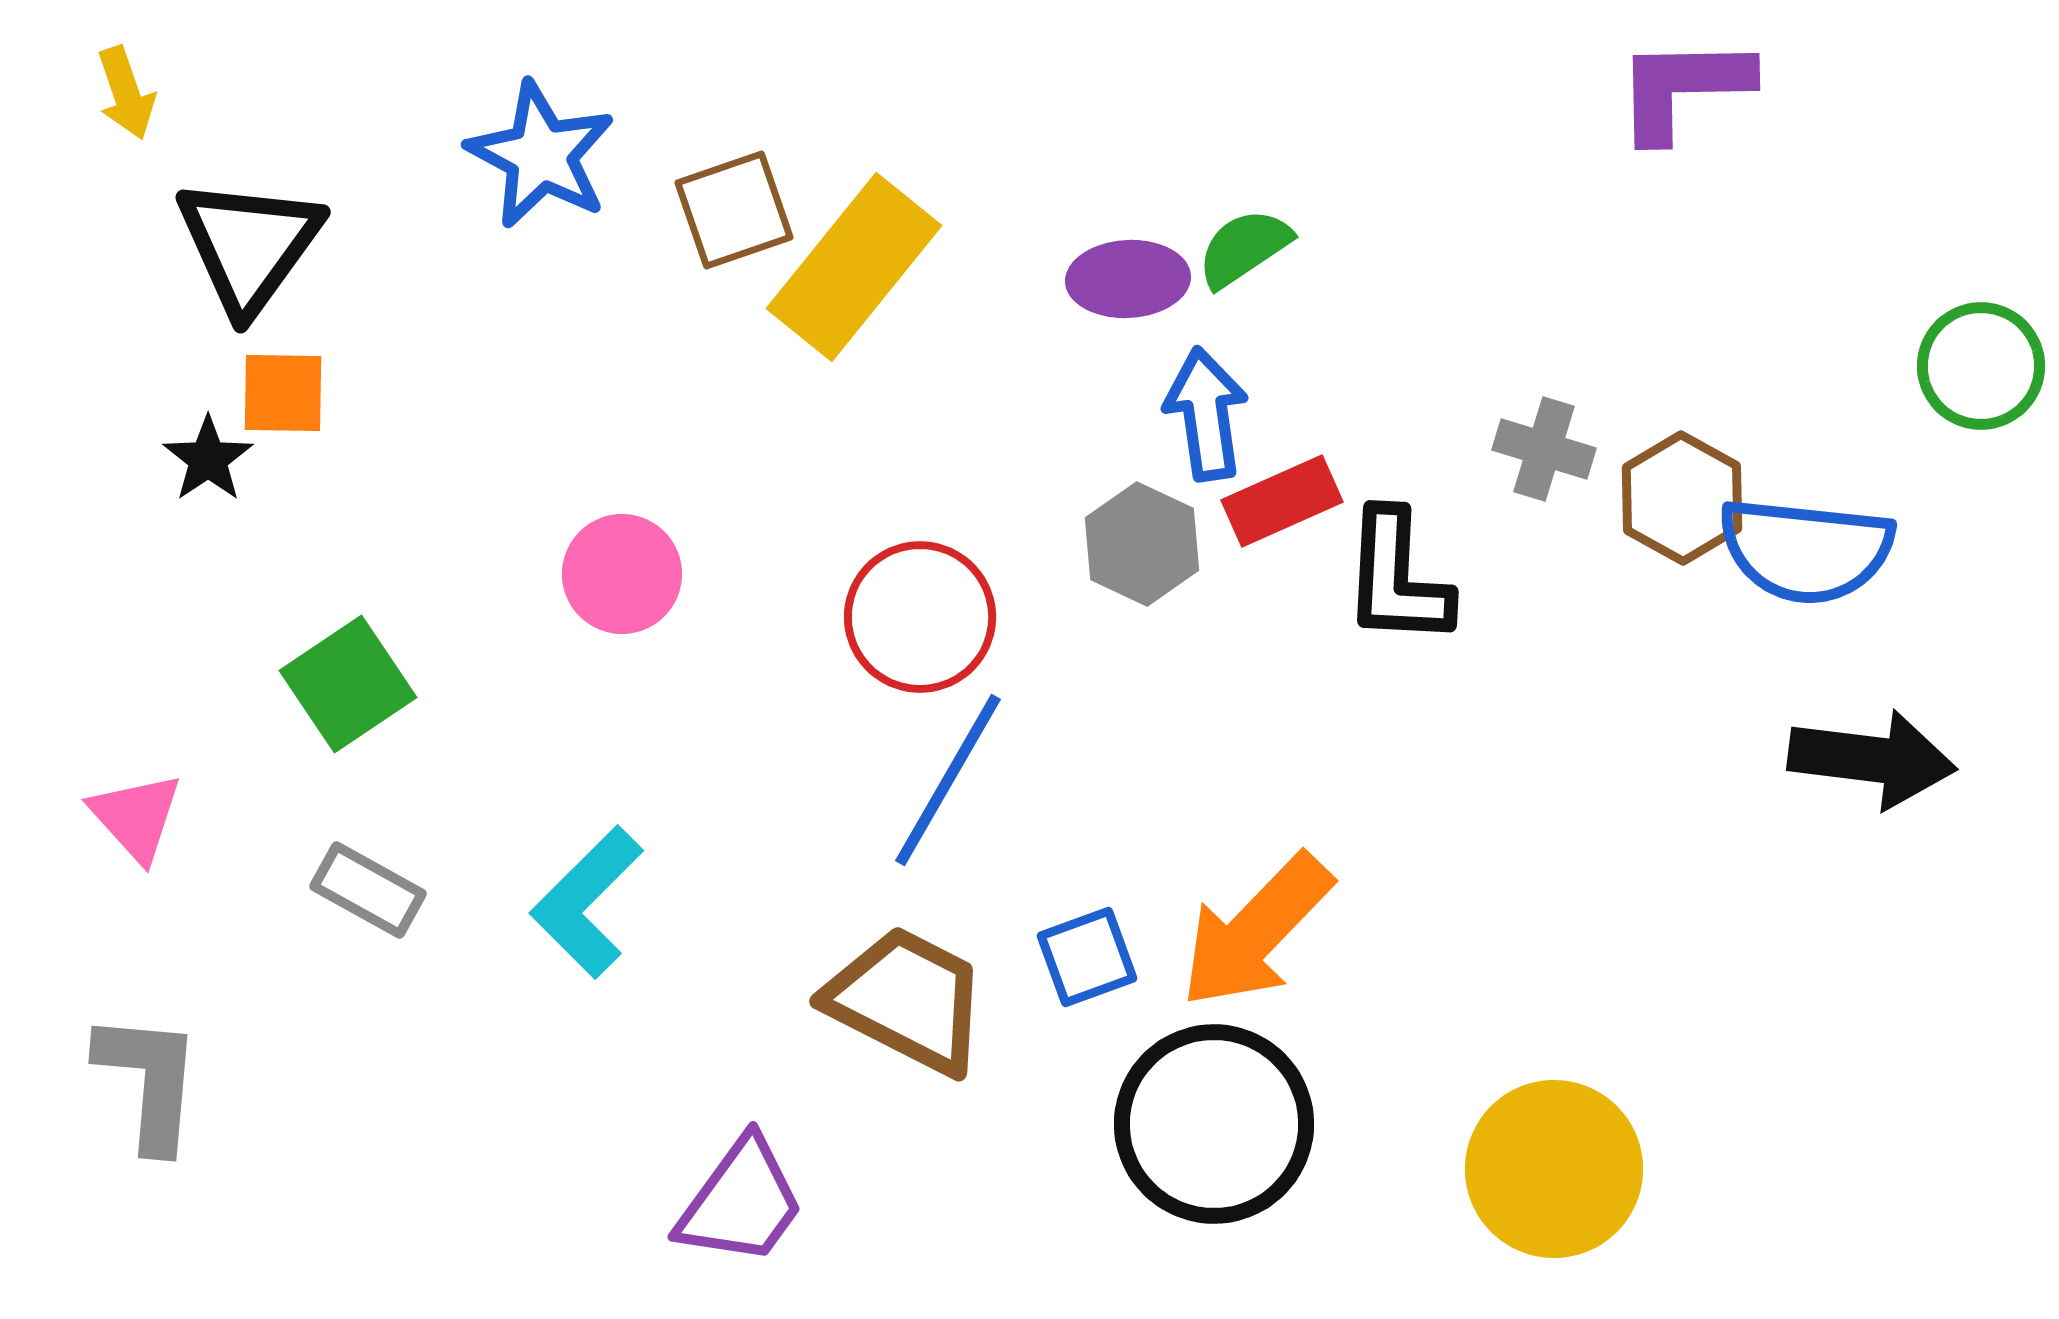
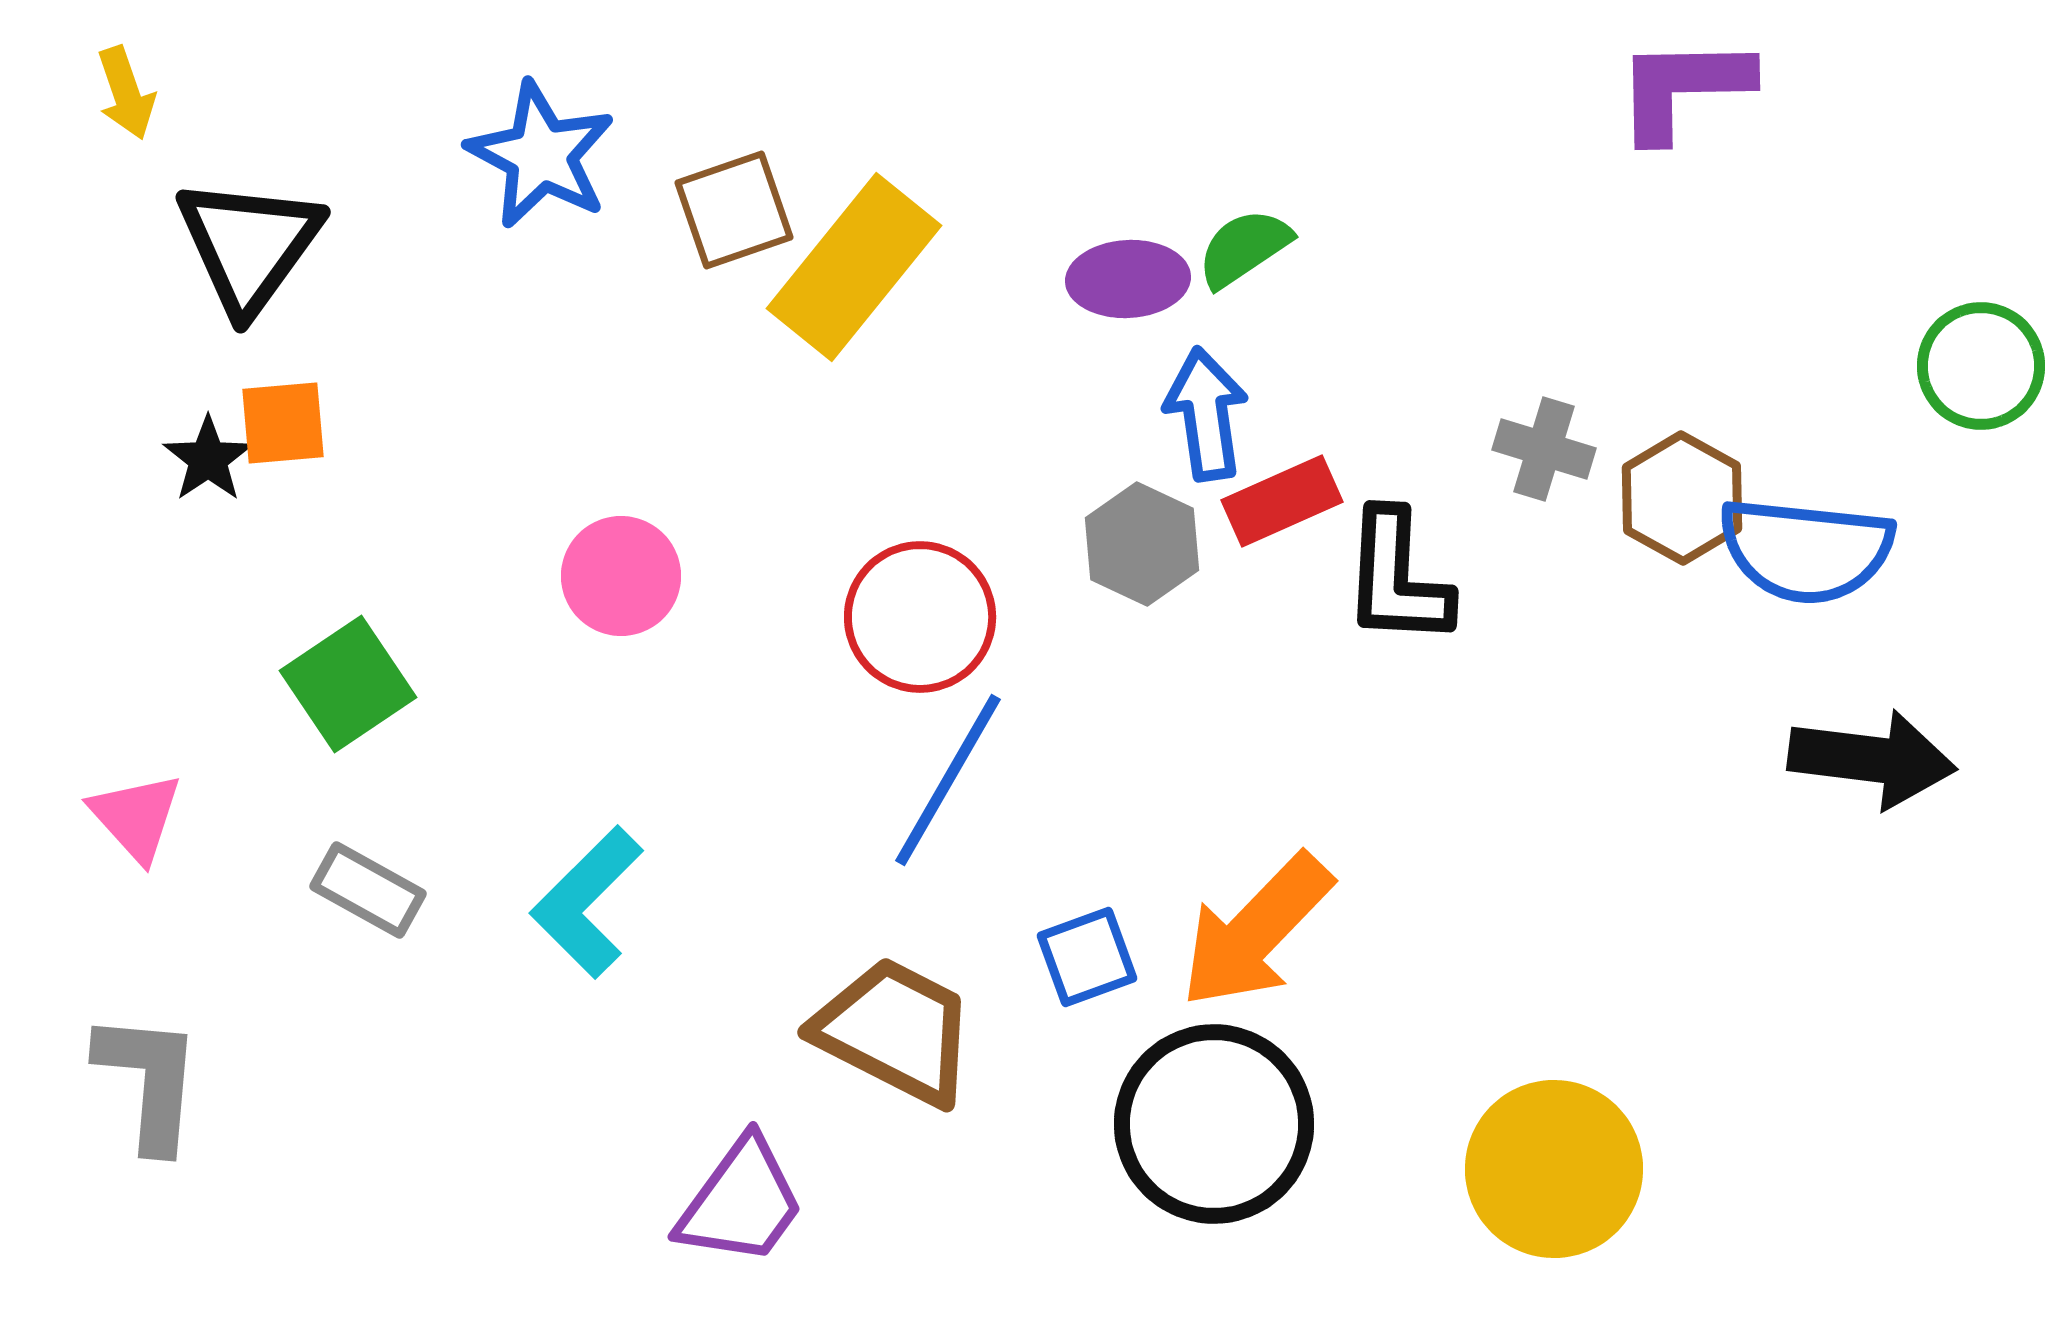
orange square: moved 30 px down; rotated 6 degrees counterclockwise
pink circle: moved 1 px left, 2 px down
brown trapezoid: moved 12 px left, 31 px down
